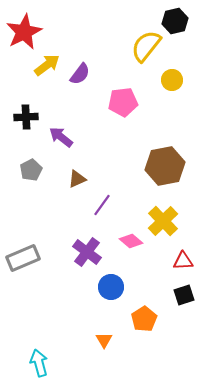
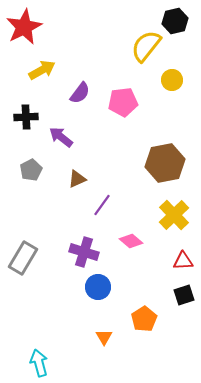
red star: moved 5 px up
yellow arrow: moved 5 px left, 5 px down; rotated 8 degrees clockwise
purple semicircle: moved 19 px down
brown hexagon: moved 3 px up
yellow cross: moved 11 px right, 6 px up
purple cross: moved 3 px left; rotated 20 degrees counterclockwise
gray rectangle: rotated 36 degrees counterclockwise
blue circle: moved 13 px left
orange triangle: moved 3 px up
